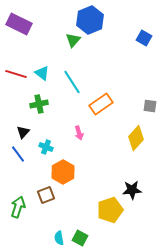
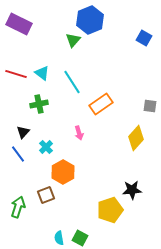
cyan cross: rotated 24 degrees clockwise
